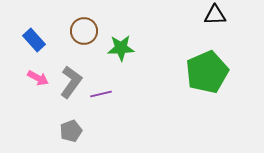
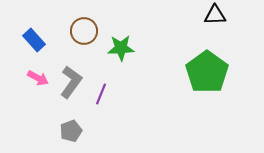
green pentagon: rotated 12 degrees counterclockwise
purple line: rotated 55 degrees counterclockwise
